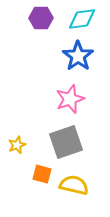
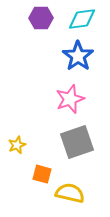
gray square: moved 11 px right
yellow semicircle: moved 4 px left, 8 px down
